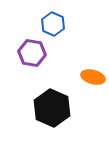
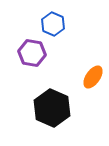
orange ellipse: rotated 70 degrees counterclockwise
